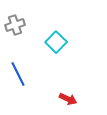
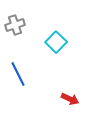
red arrow: moved 2 px right
